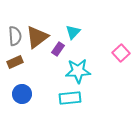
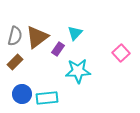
cyan triangle: moved 2 px right, 1 px down
gray semicircle: rotated 18 degrees clockwise
brown rectangle: rotated 21 degrees counterclockwise
cyan rectangle: moved 23 px left
